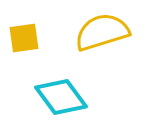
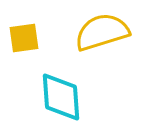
cyan diamond: rotated 32 degrees clockwise
